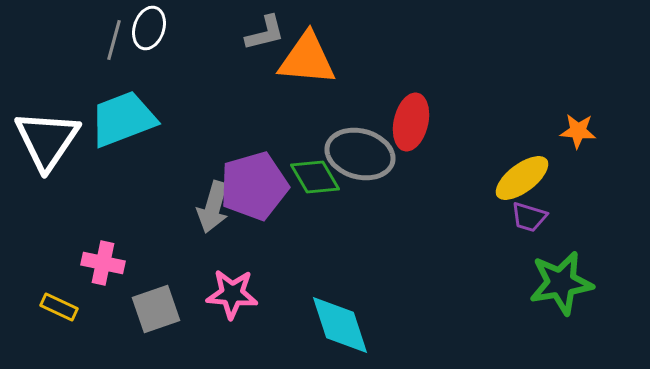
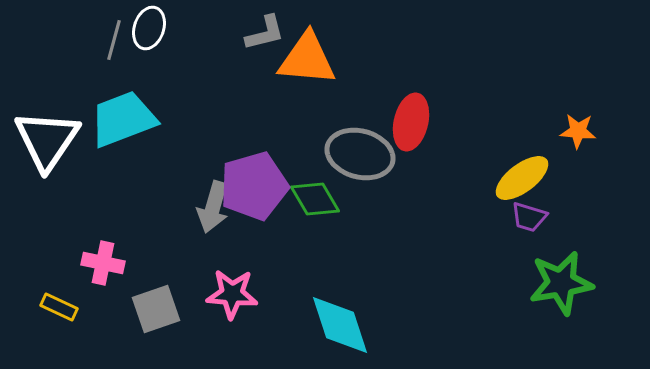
green diamond: moved 22 px down
